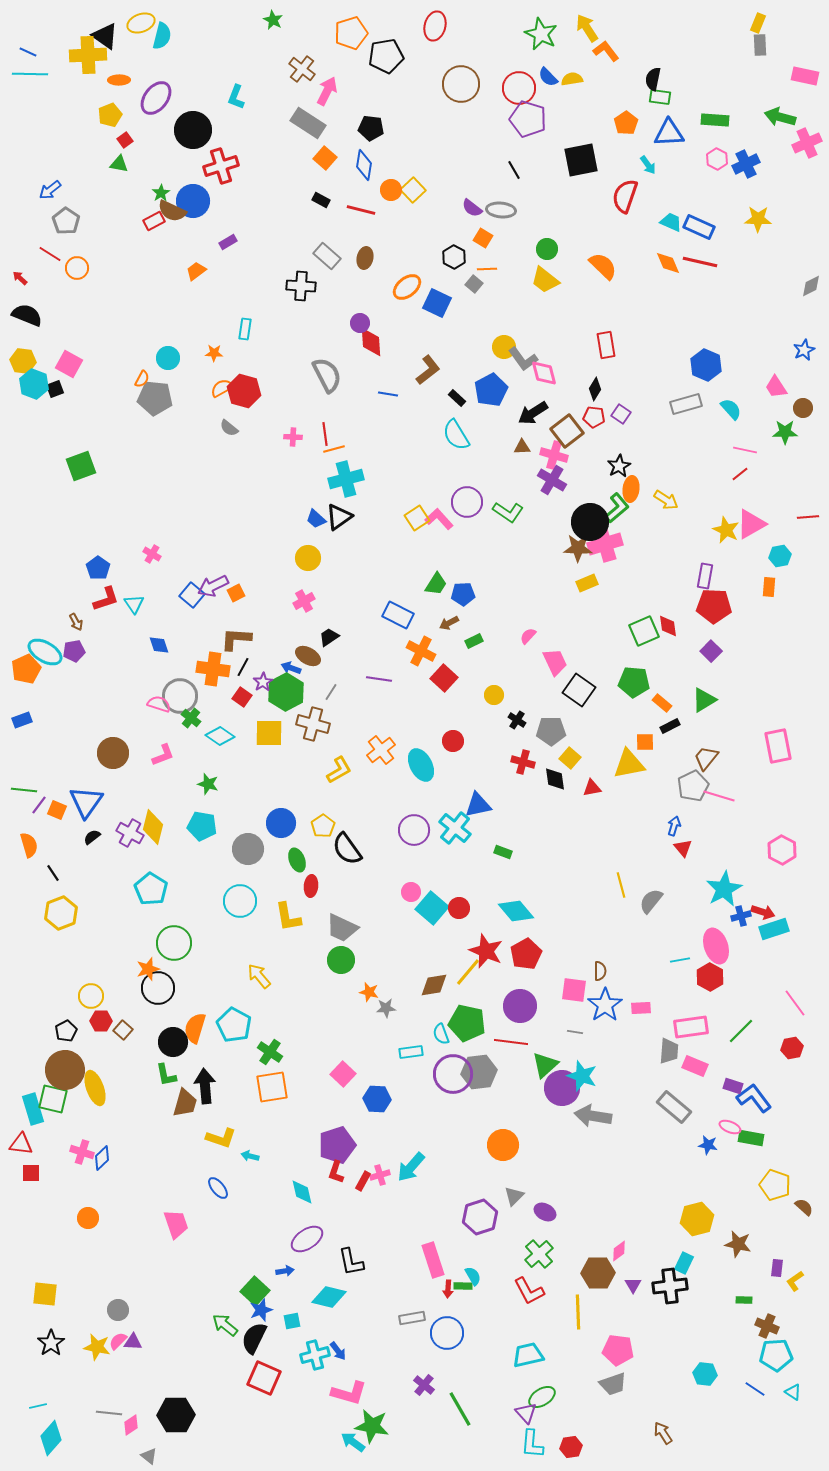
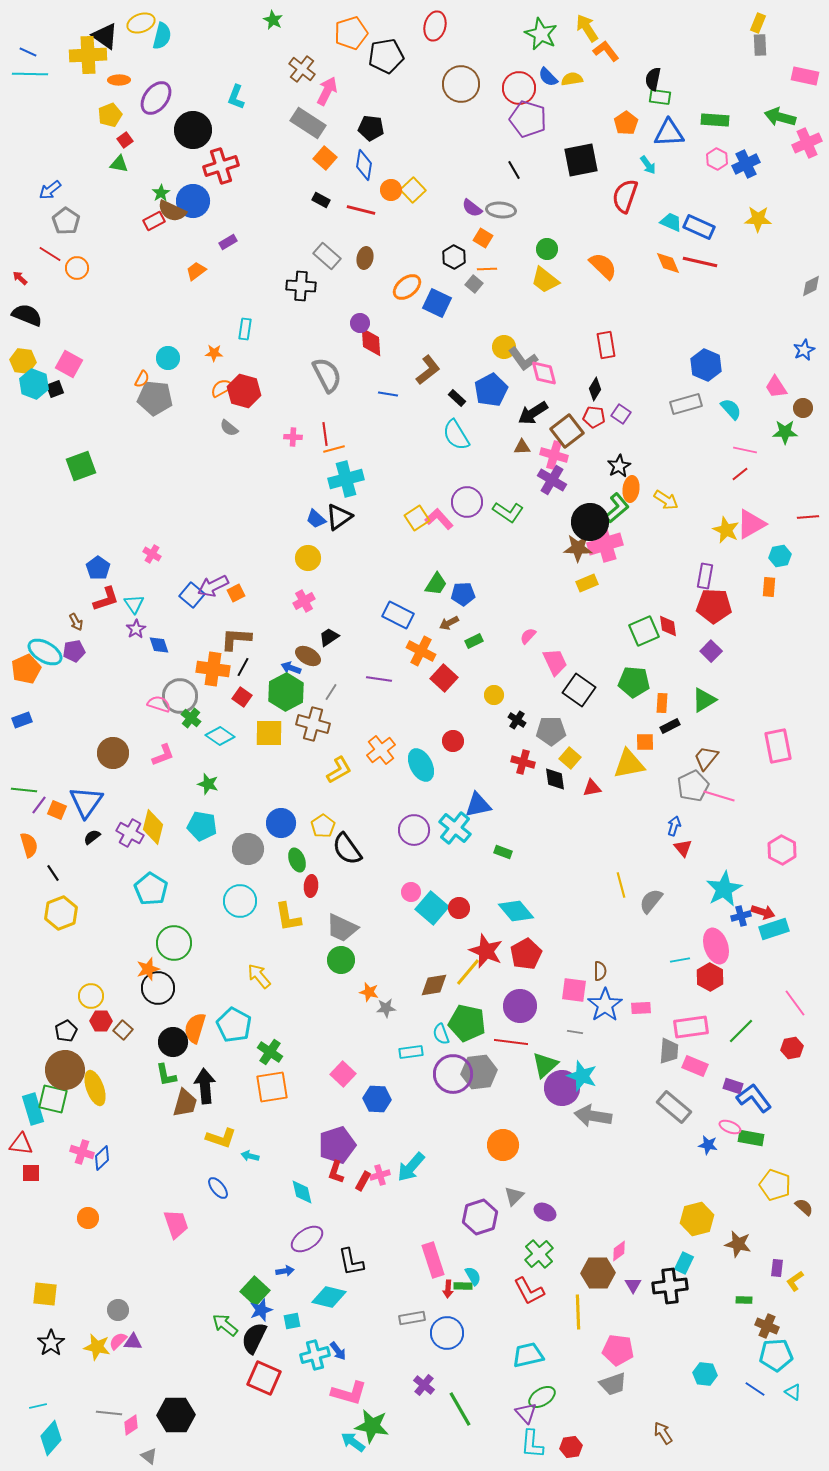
purple star at (263, 682): moved 127 px left, 53 px up
orange rectangle at (662, 703): rotated 54 degrees clockwise
